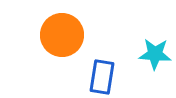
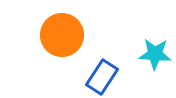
blue rectangle: rotated 24 degrees clockwise
